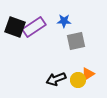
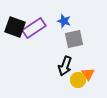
blue star: rotated 16 degrees clockwise
purple rectangle: moved 1 px down
gray square: moved 2 px left, 2 px up
orange triangle: rotated 32 degrees counterclockwise
black arrow: moved 9 px right, 13 px up; rotated 48 degrees counterclockwise
